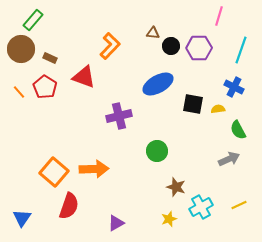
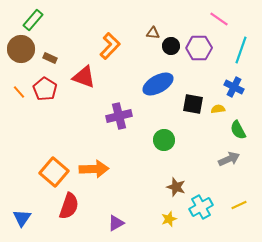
pink line: moved 3 px down; rotated 72 degrees counterclockwise
red pentagon: moved 2 px down
green circle: moved 7 px right, 11 px up
